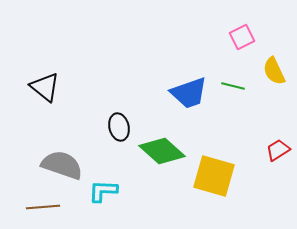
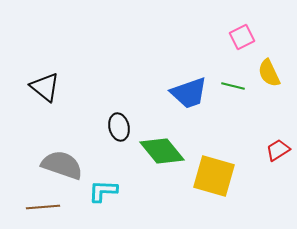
yellow semicircle: moved 5 px left, 2 px down
green diamond: rotated 9 degrees clockwise
